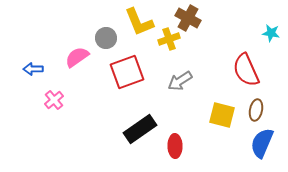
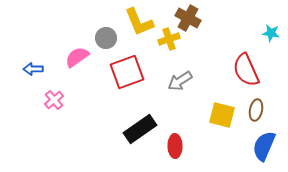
blue semicircle: moved 2 px right, 3 px down
